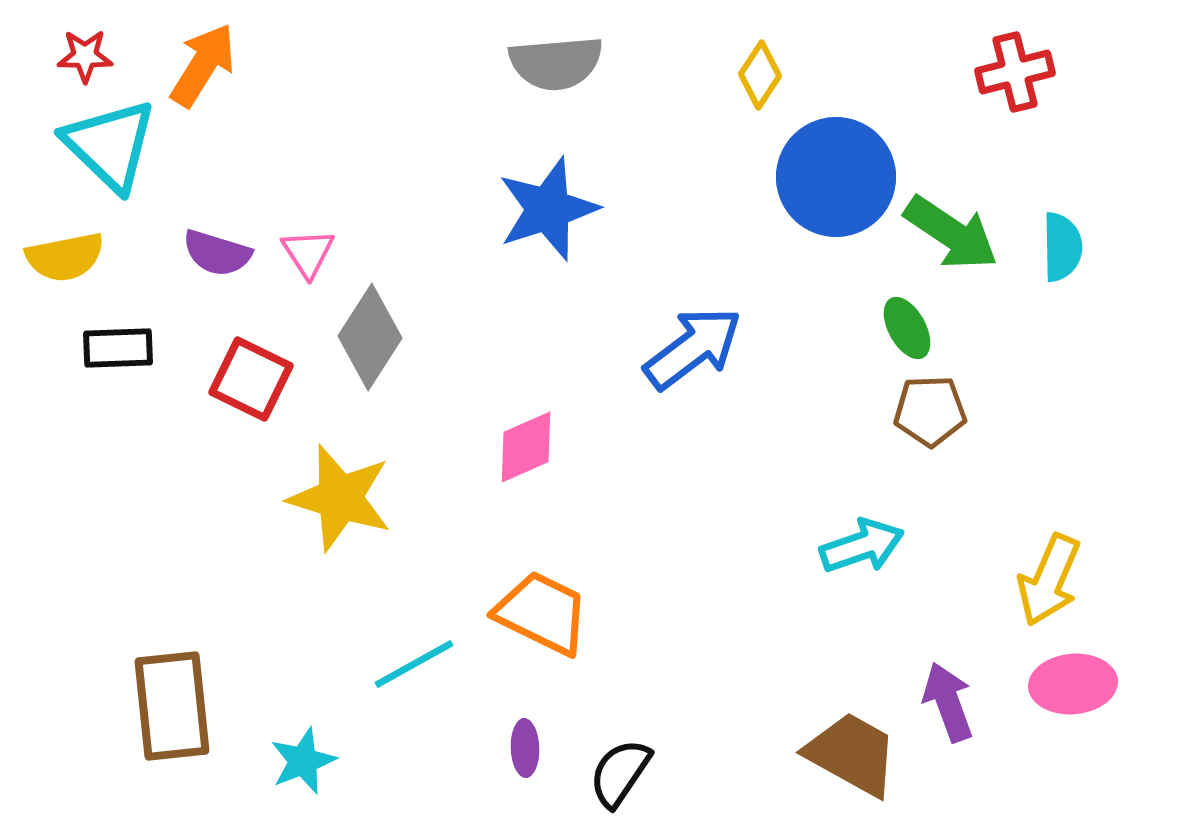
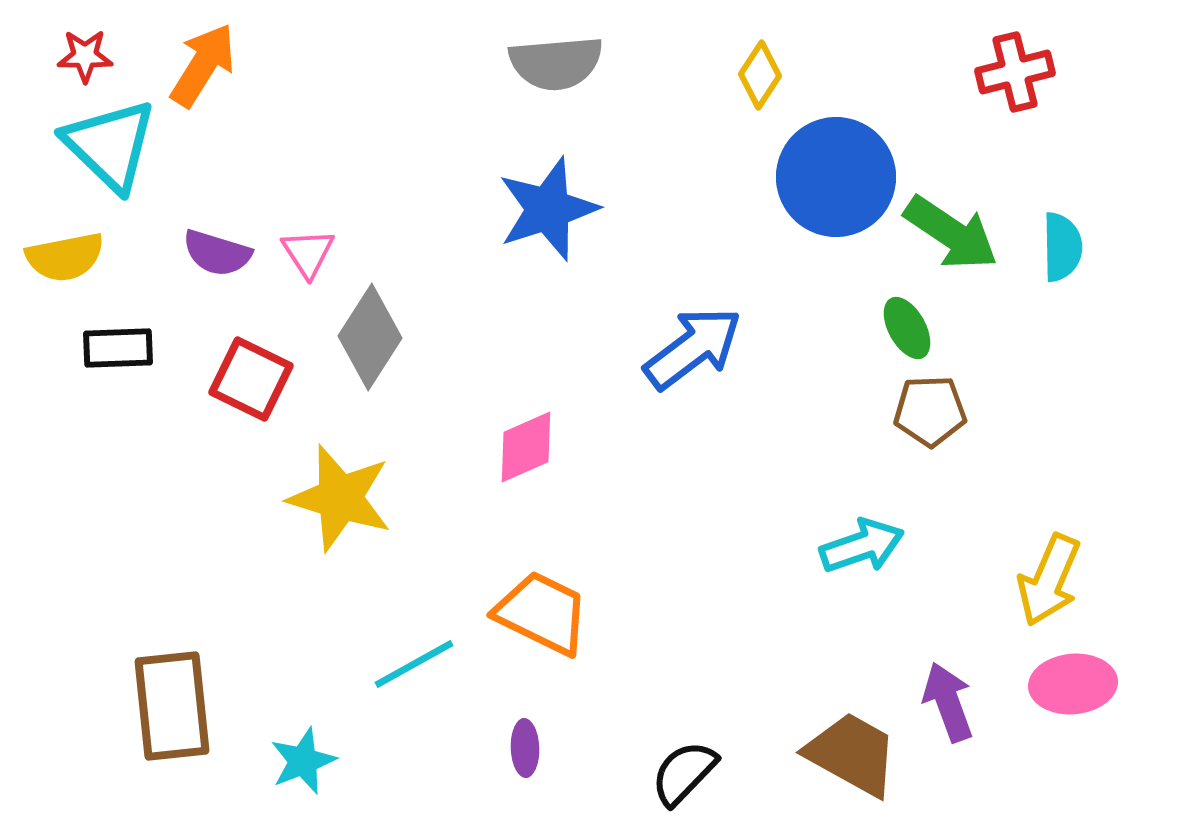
black semicircle: moved 64 px right; rotated 10 degrees clockwise
